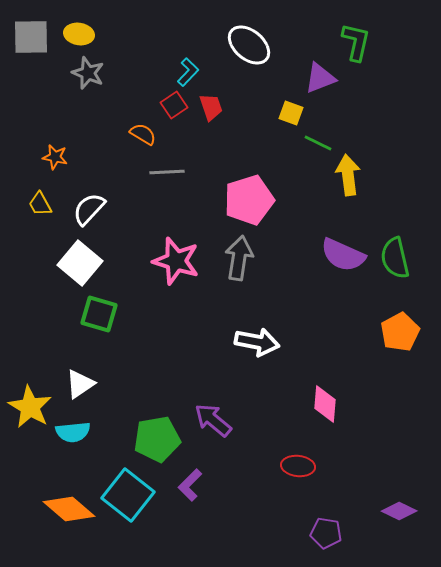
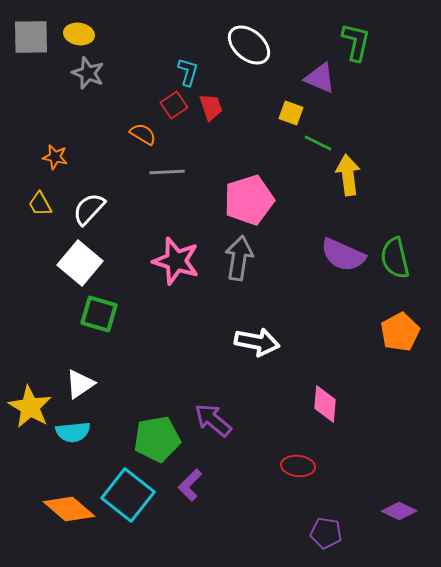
cyan L-shape: rotated 28 degrees counterclockwise
purple triangle: rotated 44 degrees clockwise
